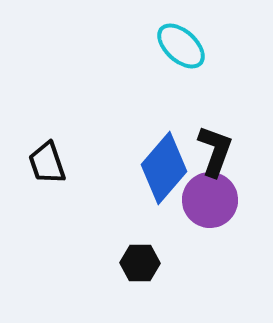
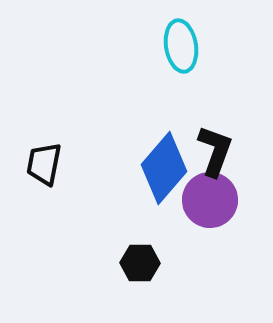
cyan ellipse: rotated 39 degrees clockwise
black trapezoid: moved 3 px left, 1 px down; rotated 30 degrees clockwise
